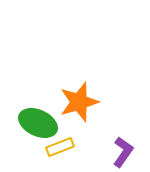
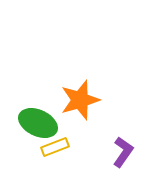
orange star: moved 1 px right, 2 px up
yellow rectangle: moved 5 px left
